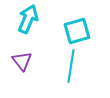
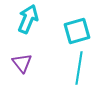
purple triangle: moved 2 px down
cyan line: moved 8 px right, 2 px down
